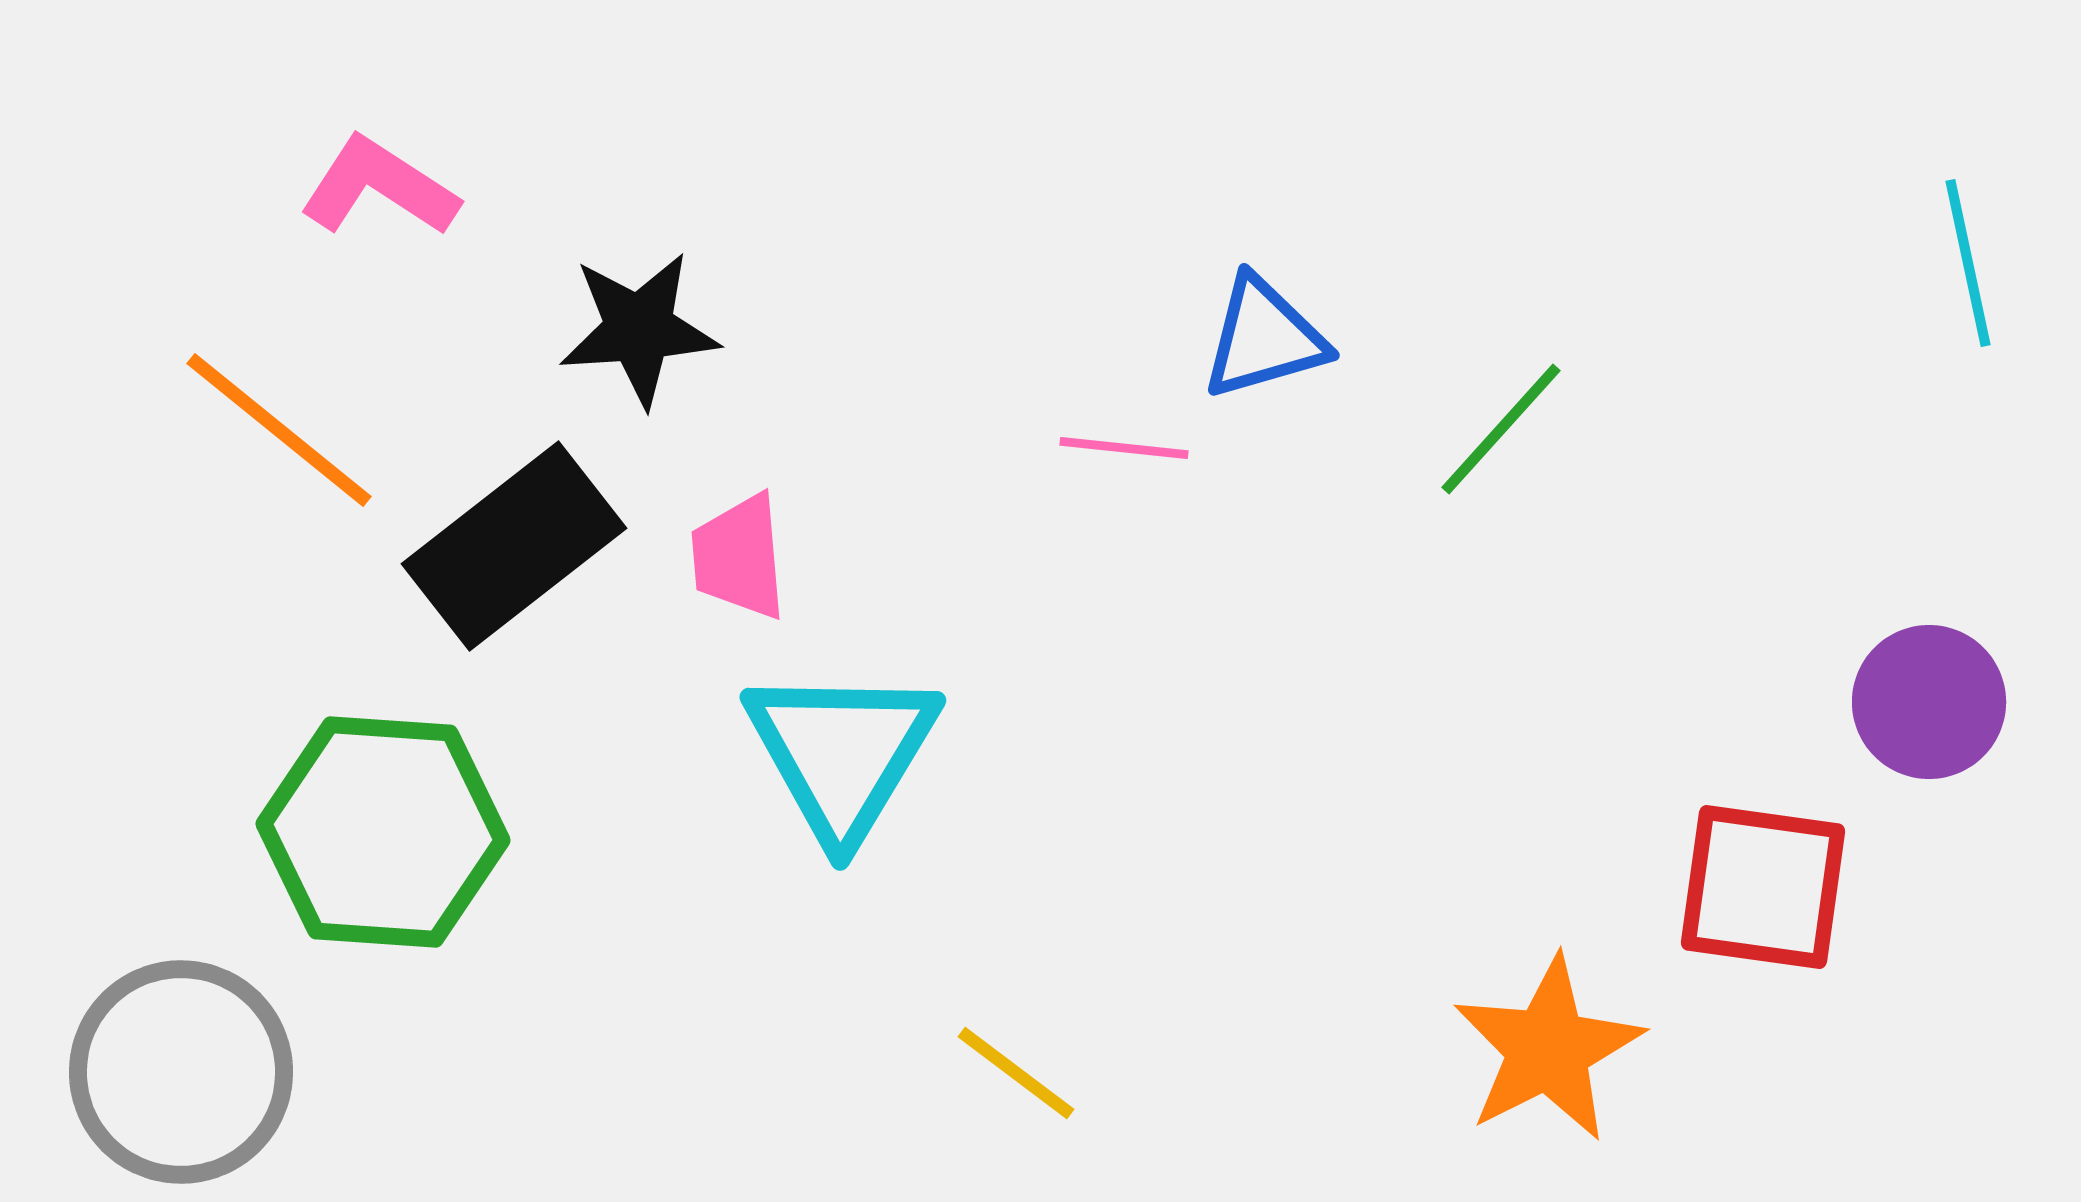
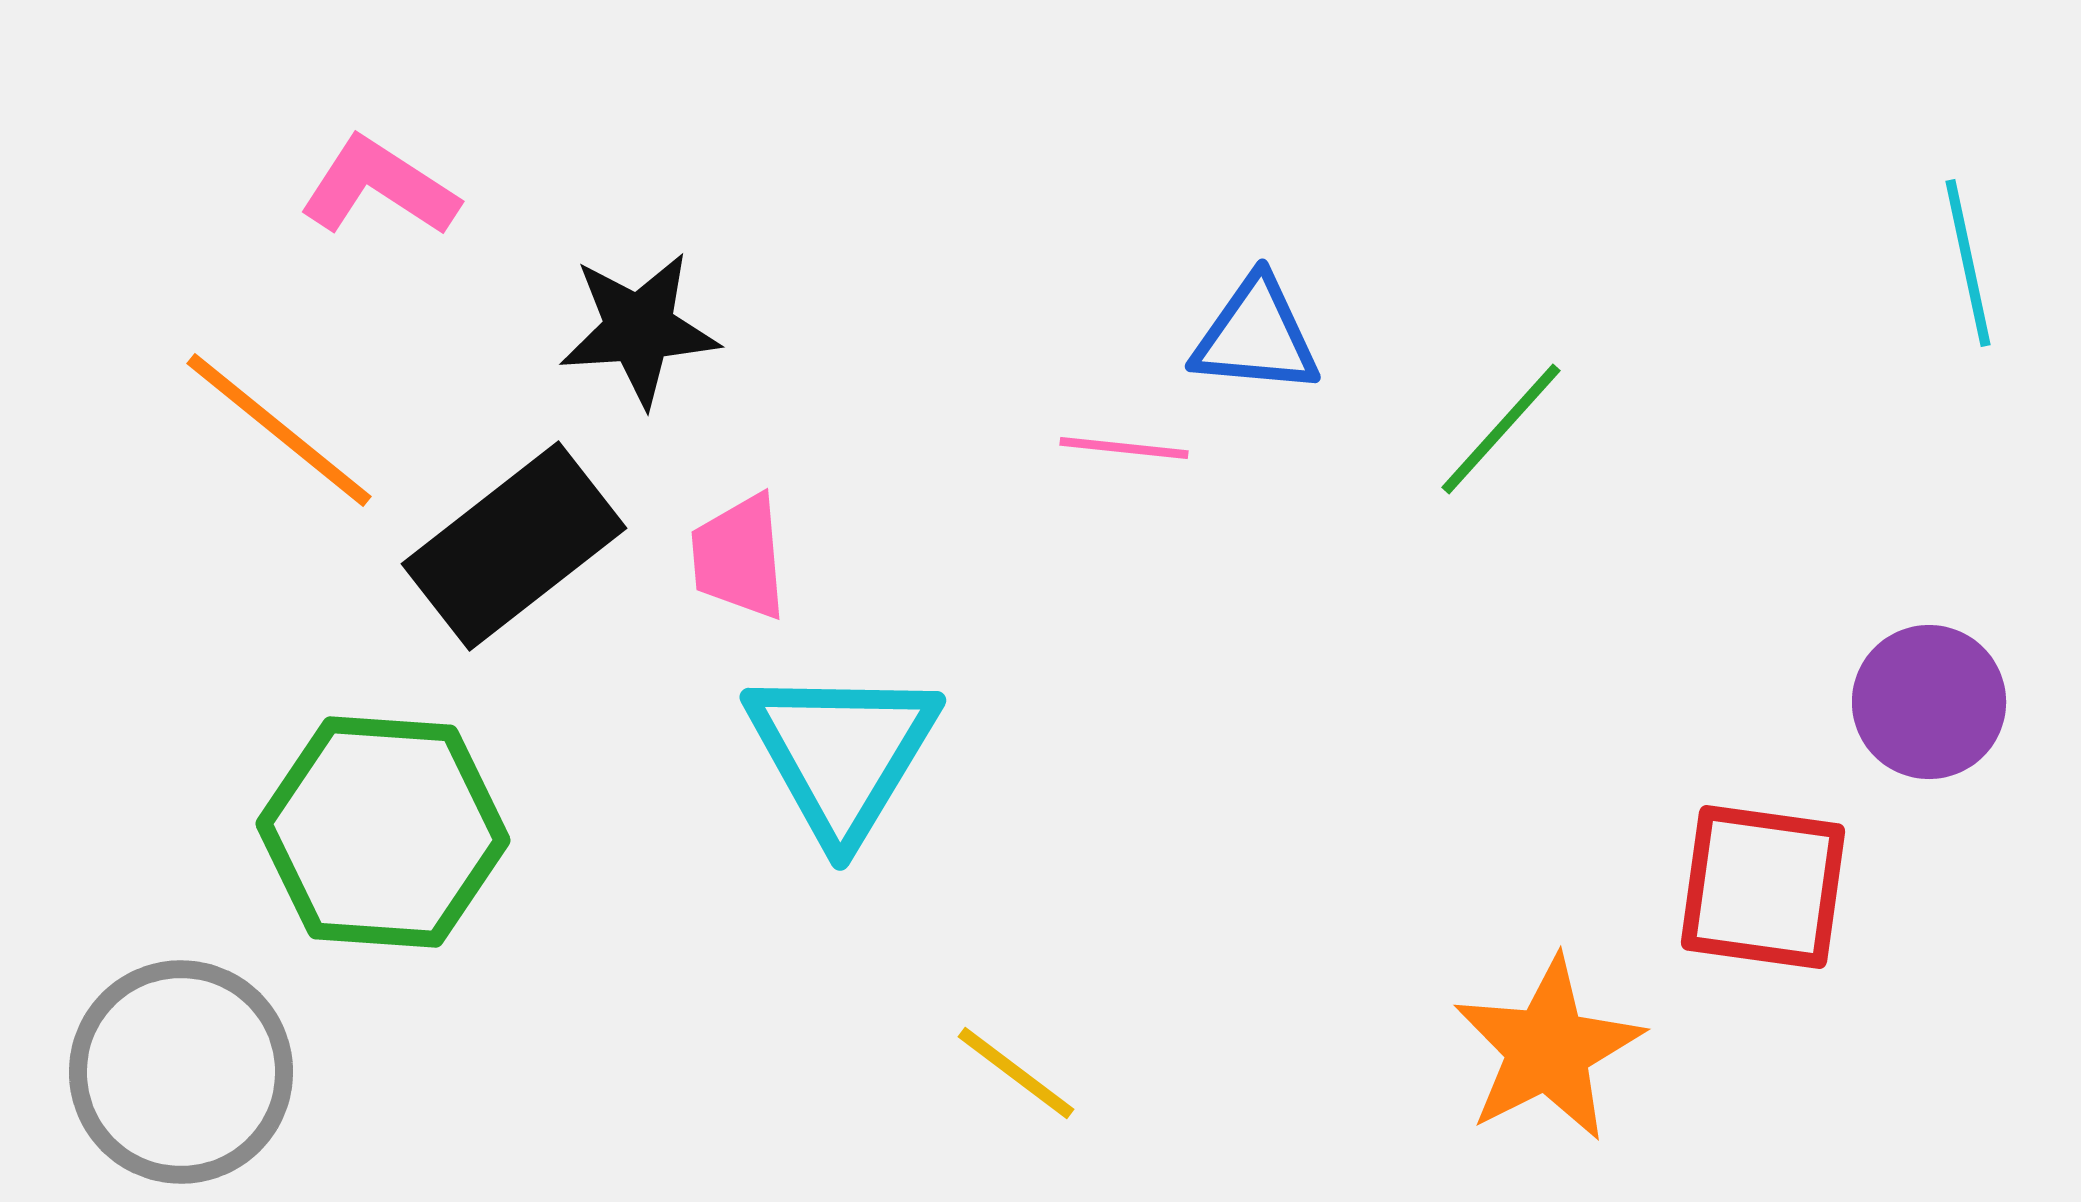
blue triangle: moved 8 px left, 2 px up; rotated 21 degrees clockwise
